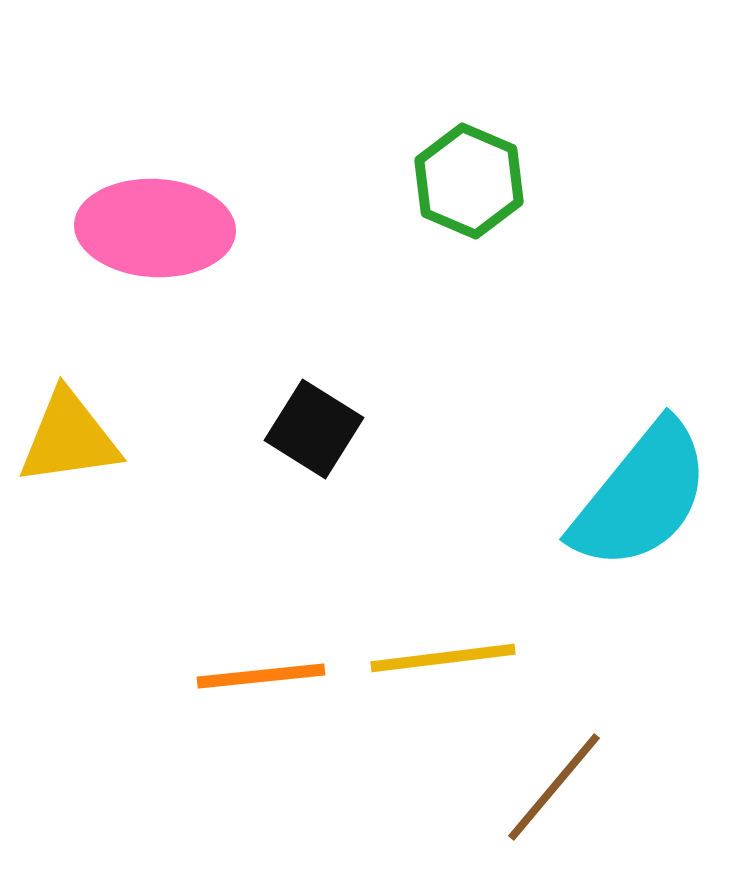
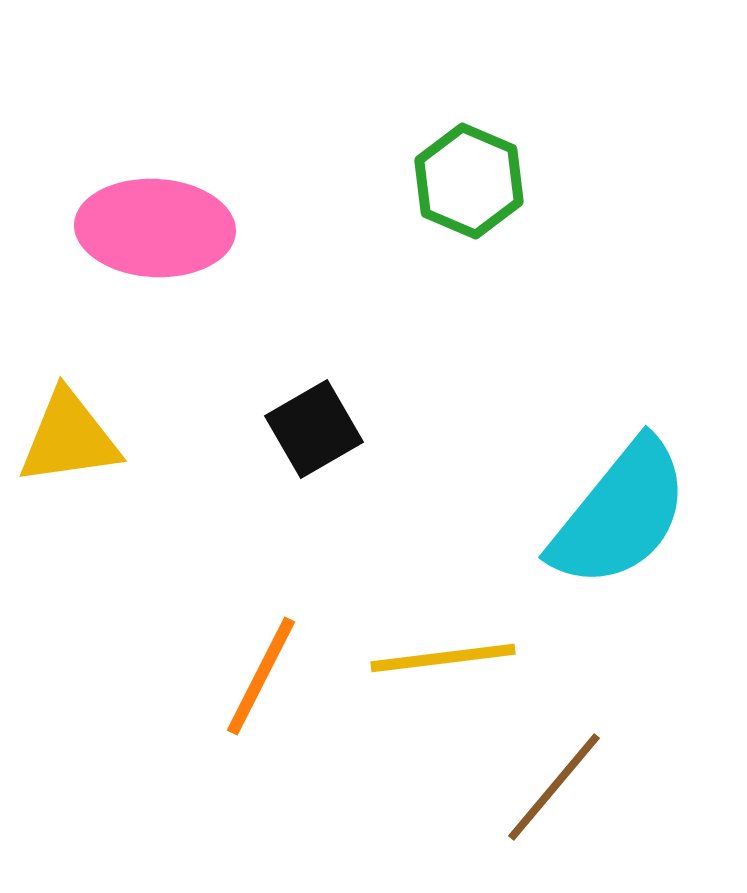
black square: rotated 28 degrees clockwise
cyan semicircle: moved 21 px left, 18 px down
orange line: rotated 57 degrees counterclockwise
